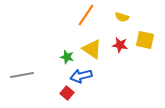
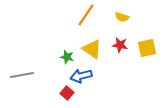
yellow square: moved 2 px right, 8 px down; rotated 24 degrees counterclockwise
